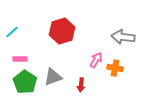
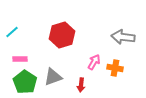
red hexagon: moved 4 px down
pink arrow: moved 2 px left, 2 px down
